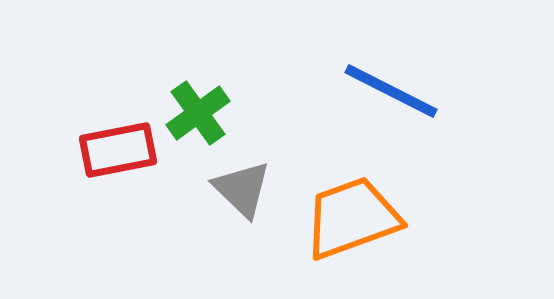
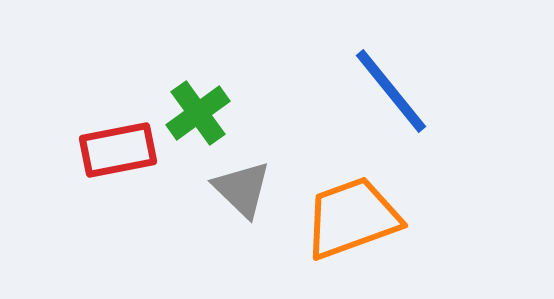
blue line: rotated 24 degrees clockwise
